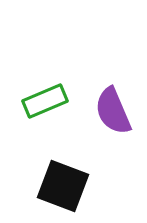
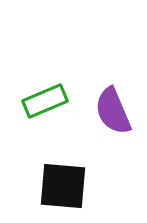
black square: rotated 16 degrees counterclockwise
